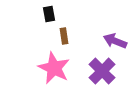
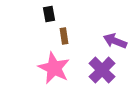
purple cross: moved 1 px up
